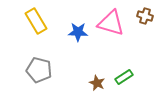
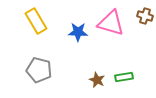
green rectangle: rotated 24 degrees clockwise
brown star: moved 3 px up
